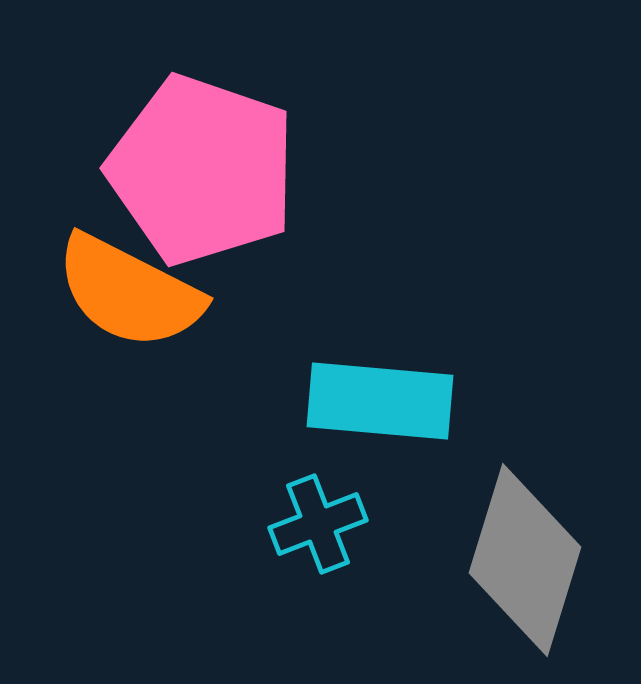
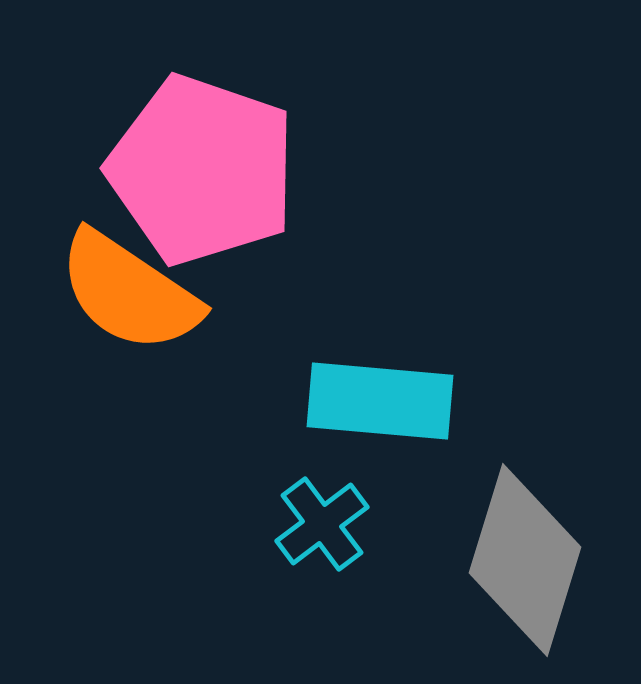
orange semicircle: rotated 7 degrees clockwise
cyan cross: moved 4 px right; rotated 16 degrees counterclockwise
